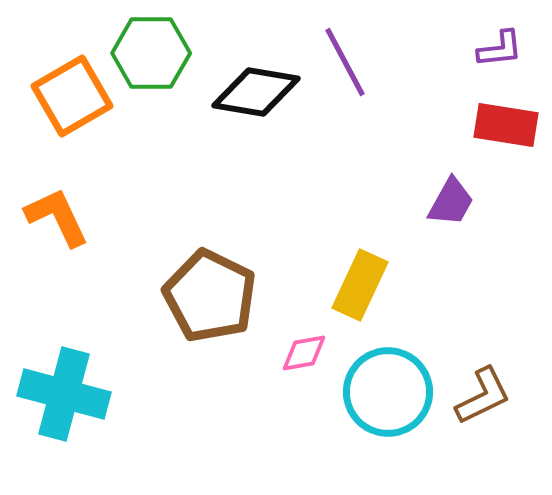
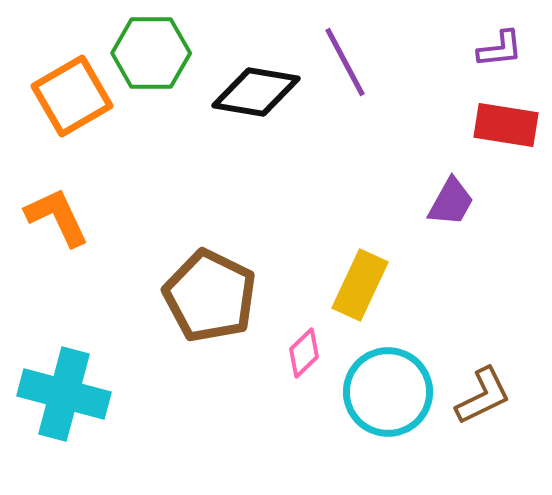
pink diamond: rotated 33 degrees counterclockwise
